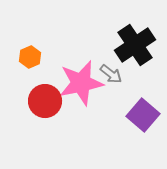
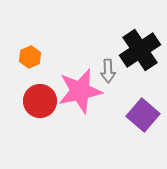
black cross: moved 5 px right, 5 px down
gray arrow: moved 3 px left, 3 px up; rotated 50 degrees clockwise
pink star: moved 1 px left, 8 px down
red circle: moved 5 px left
